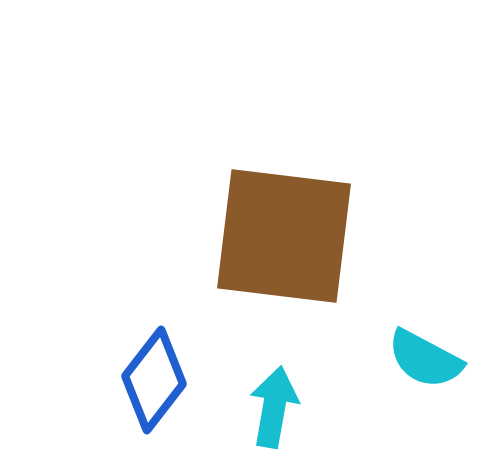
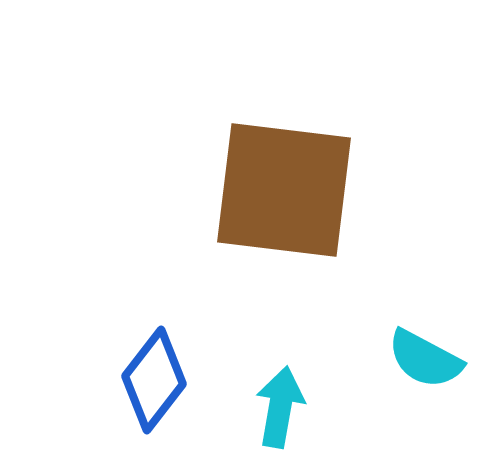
brown square: moved 46 px up
cyan arrow: moved 6 px right
